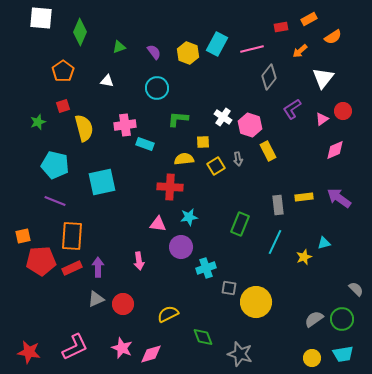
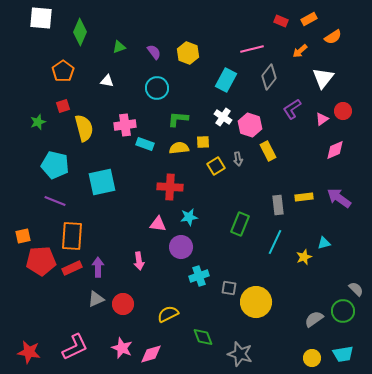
red rectangle at (281, 27): moved 6 px up; rotated 32 degrees clockwise
cyan rectangle at (217, 44): moved 9 px right, 36 px down
yellow semicircle at (184, 159): moved 5 px left, 11 px up
cyan cross at (206, 268): moved 7 px left, 8 px down
green circle at (342, 319): moved 1 px right, 8 px up
